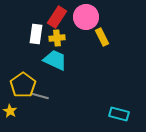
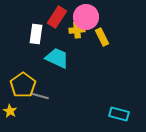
yellow cross: moved 20 px right, 8 px up
cyan trapezoid: moved 2 px right, 2 px up
